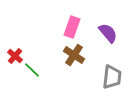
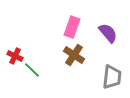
red cross: rotated 14 degrees counterclockwise
